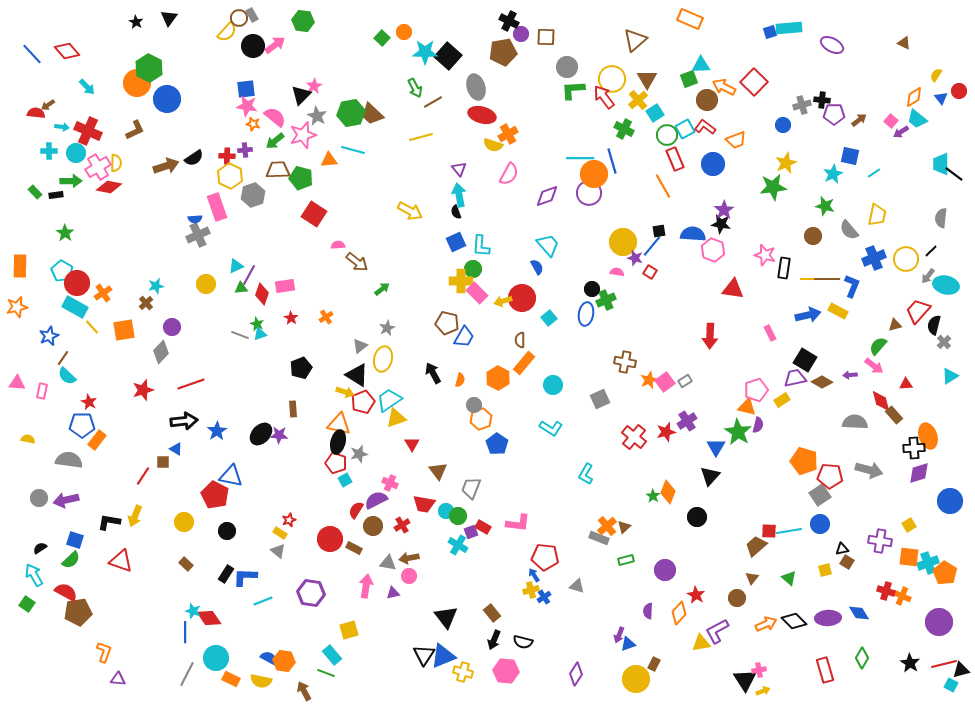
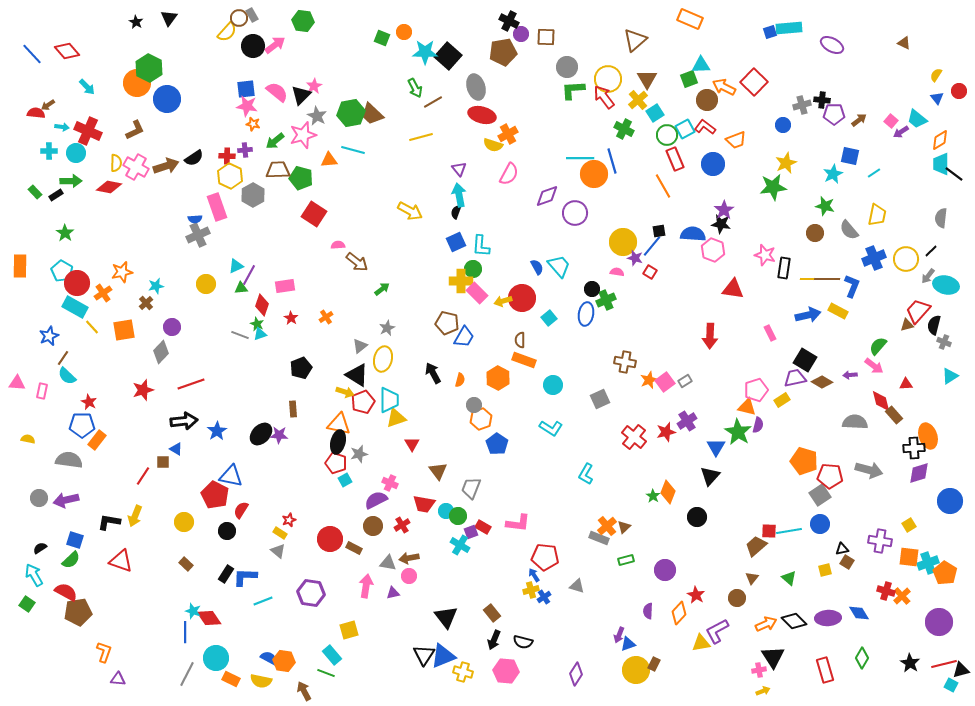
green square at (382, 38): rotated 21 degrees counterclockwise
yellow circle at (612, 79): moved 4 px left
orange diamond at (914, 97): moved 26 px right, 43 px down
blue triangle at (941, 98): moved 4 px left
pink semicircle at (275, 117): moved 2 px right, 25 px up
pink cross at (98, 167): moved 38 px right; rotated 30 degrees counterclockwise
purple circle at (589, 193): moved 14 px left, 20 px down
black rectangle at (56, 195): rotated 24 degrees counterclockwise
gray hexagon at (253, 195): rotated 10 degrees counterclockwise
black semicircle at (456, 212): rotated 40 degrees clockwise
brown circle at (813, 236): moved 2 px right, 3 px up
cyan trapezoid at (548, 245): moved 11 px right, 21 px down
red diamond at (262, 294): moved 11 px down
orange star at (17, 307): moved 105 px right, 35 px up
brown triangle at (895, 325): moved 12 px right
gray cross at (944, 342): rotated 24 degrees counterclockwise
orange rectangle at (524, 363): moved 3 px up; rotated 70 degrees clockwise
cyan trapezoid at (389, 400): rotated 124 degrees clockwise
red semicircle at (356, 510): moved 115 px left
cyan cross at (458, 545): moved 2 px right
orange cross at (902, 596): rotated 24 degrees clockwise
yellow circle at (636, 679): moved 9 px up
black triangle at (745, 680): moved 28 px right, 23 px up
